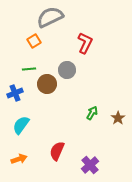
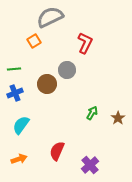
green line: moved 15 px left
